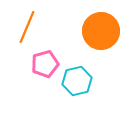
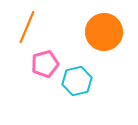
orange circle: moved 3 px right, 1 px down
